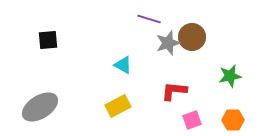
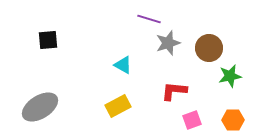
brown circle: moved 17 px right, 11 px down
